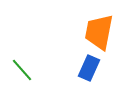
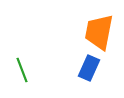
green line: rotated 20 degrees clockwise
